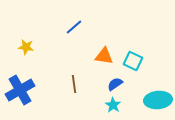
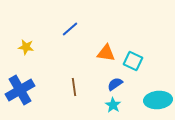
blue line: moved 4 px left, 2 px down
orange triangle: moved 2 px right, 3 px up
brown line: moved 3 px down
